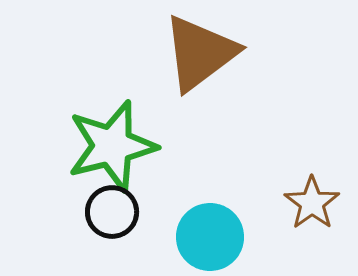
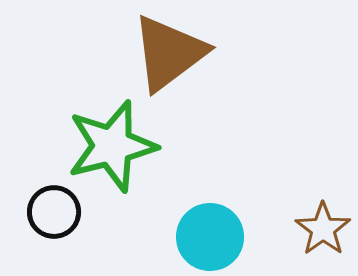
brown triangle: moved 31 px left
brown star: moved 11 px right, 26 px down
black circle: moved 58 px left
